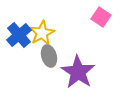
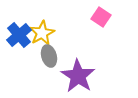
purple star: moved 4 px down
